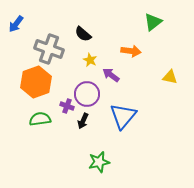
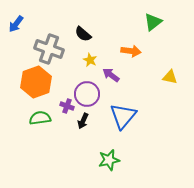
green semicircle: moved 1 px up
green star: moved 10 px right, 2 px up
